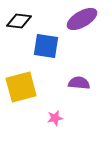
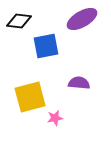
blue square: rotated 20 degrees counterclockwise
yellow square: moved 9 px right, 10 px down
